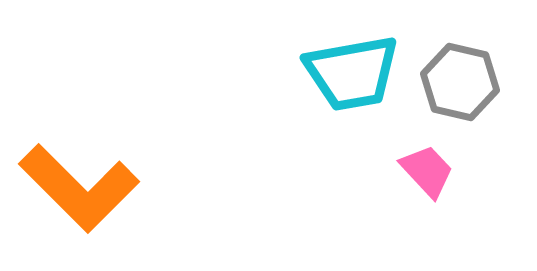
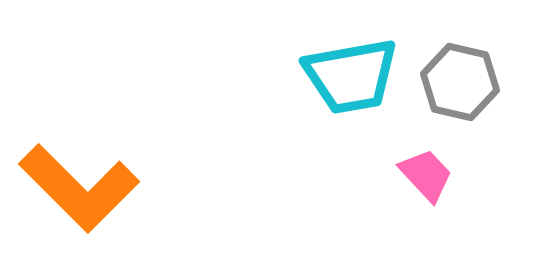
cyan trapezoid: moved 1 px left, 3 px down
pink trapezoid: moved 1 px left, 4 px down
